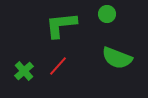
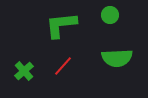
green circle: moved 3 px right, 1 px down
green semicircle: rotated 24 degrees counterclockwise
red line: moved 5 px right
